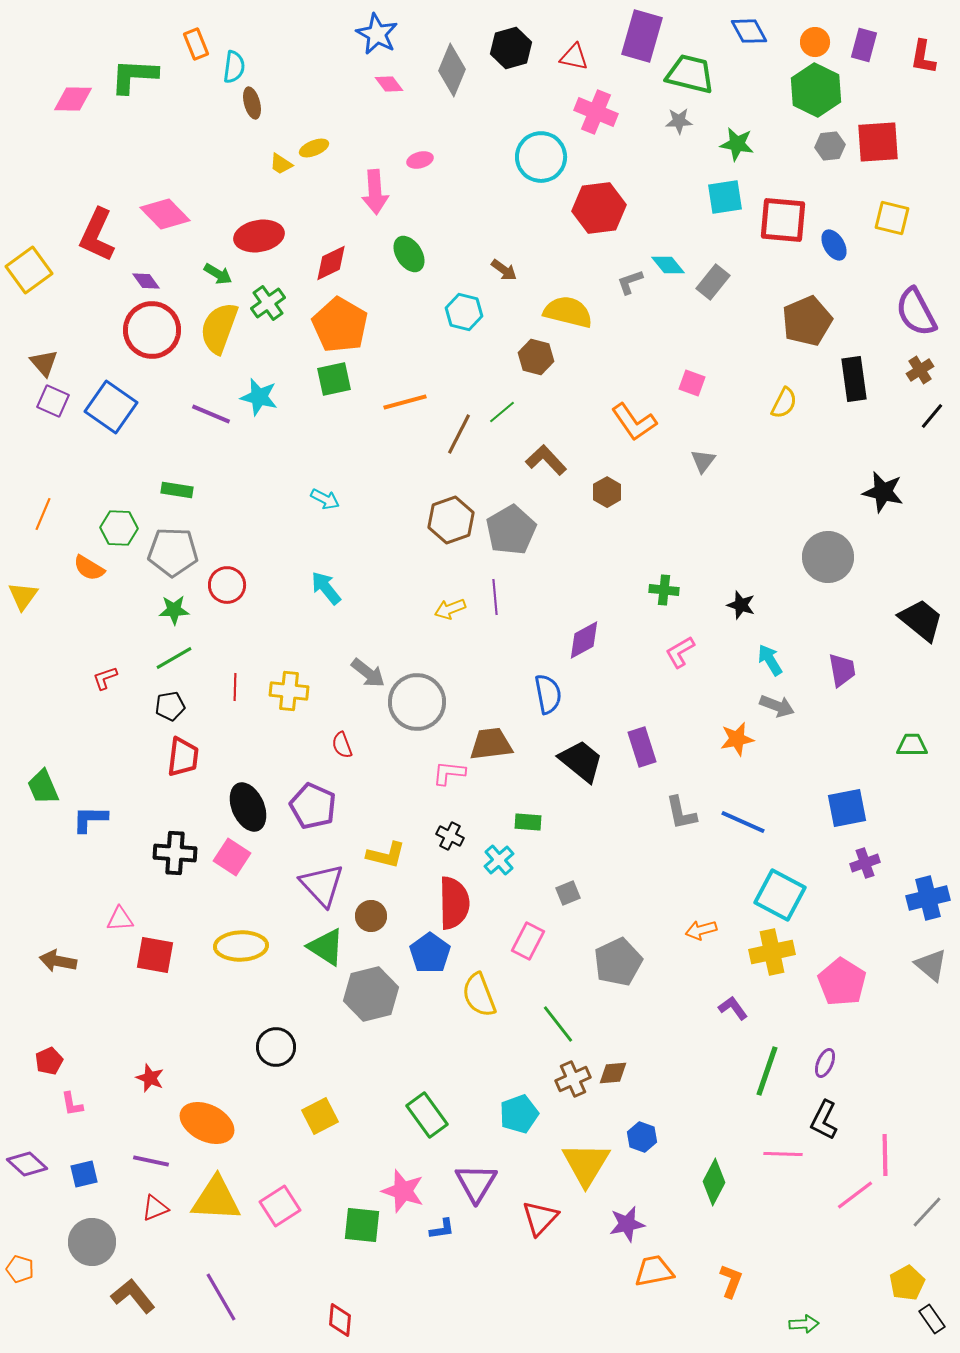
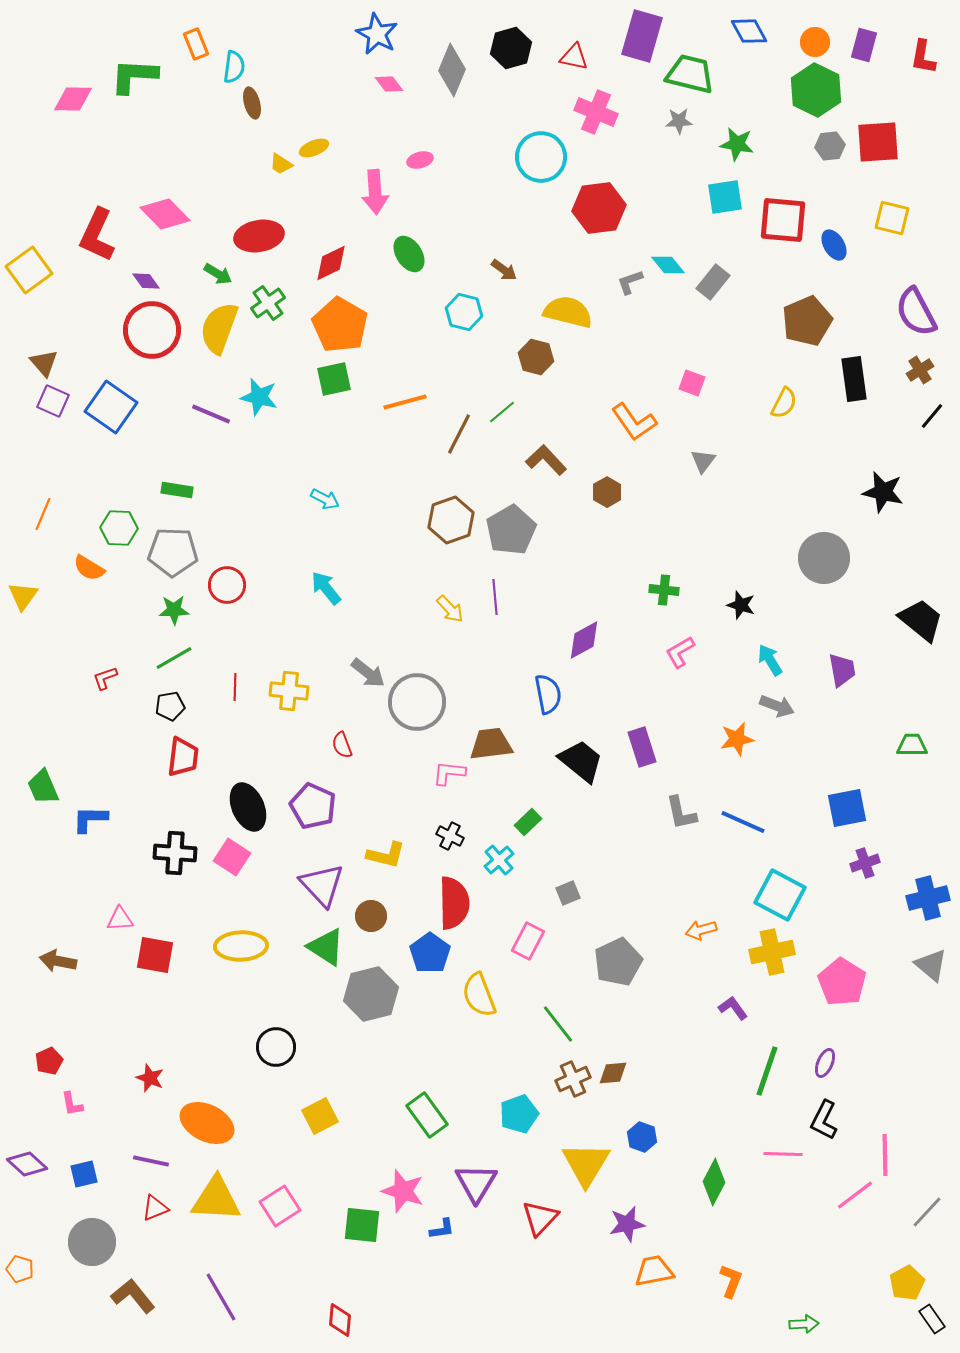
gray circle at (828, 557): moved 4 px left, 1 px down
yellow arrow at (450, 609): rotated 112 degrees counterclockwise
green rectangle at (528, 822): rotated 48 degrees counterclockwise
